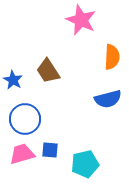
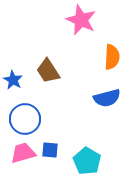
blue semicircle: moved 1 px left, 1 px up
pink trapezoid: moved 1 px right, 1 px up
cyan pentagon: moved 2 px right, 3 px up; rotated 28 degrees counterclockwise
